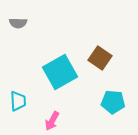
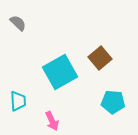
gray semicircle: rotated 138 degrees counterclockwise
brown square: rotated 15 degrees clockwise
pink arrow: rotated 54 degrees counterclockwise
